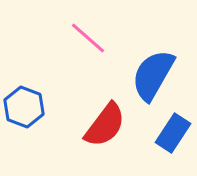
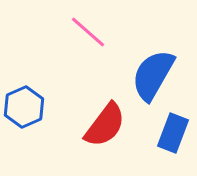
pink line: moved 6 px up
blue hexagon: rotated 15 degrees clockwise
blue rectangle: rotated 12 degrees counterclockwise
